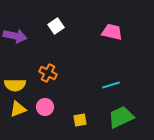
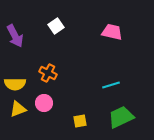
purple arrow: rotated 50 degrees clockwise
yellow semicircle: moved 1 px up
pink circle: moved 1 px left, 4 px up
yellow square: moved 1 px down
